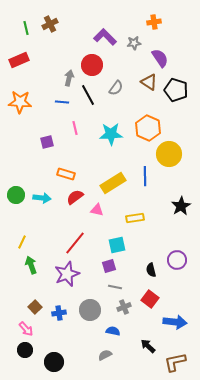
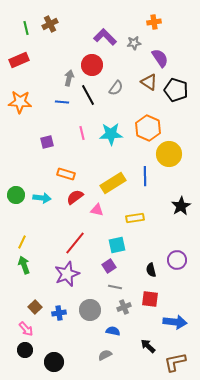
pink line at (75, 128): moved 7 px right, 5 px down
green arrow at (31, 265): moved 7 px left
purple square at (109, 266): rotated 16 degrees counterclockwise
red square at (150, 299): rotated 30 degrees counterclockwise
